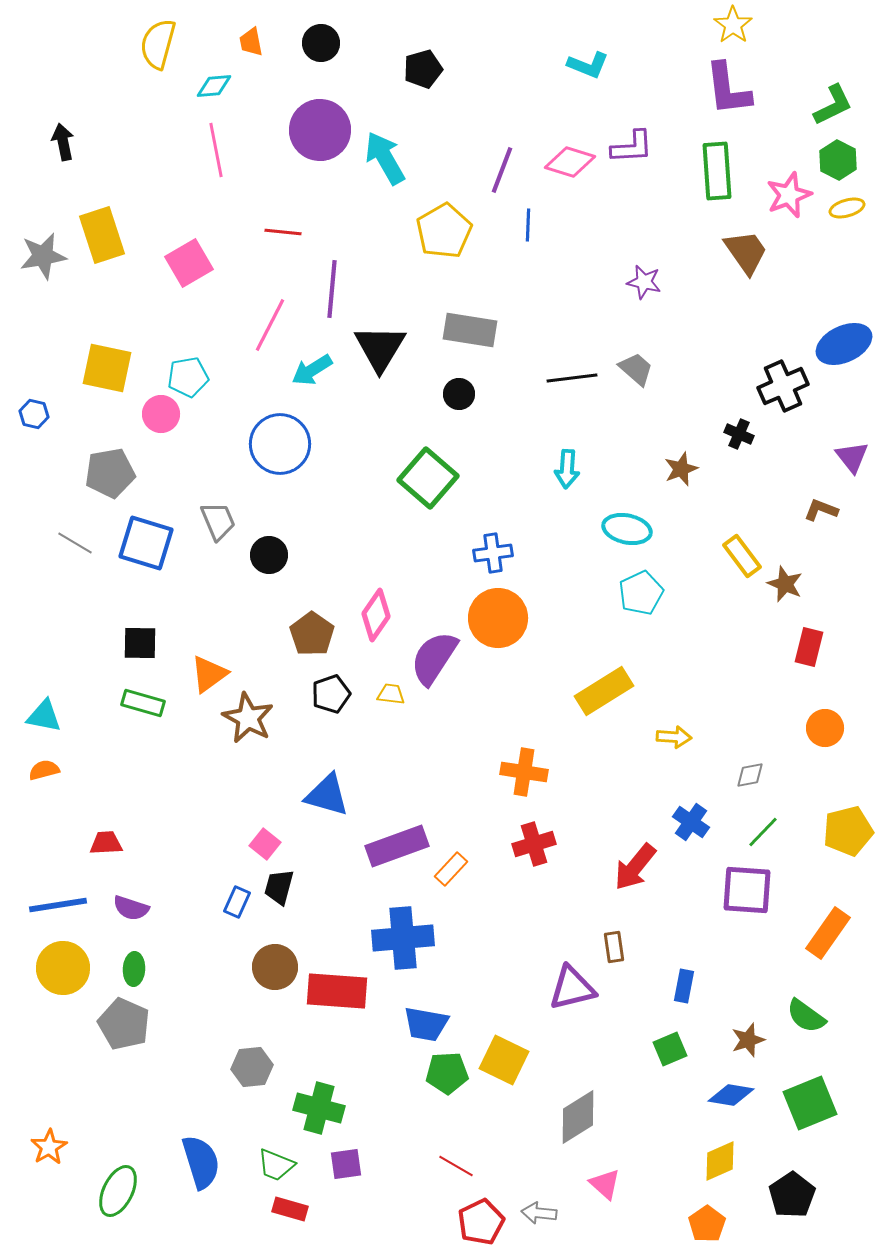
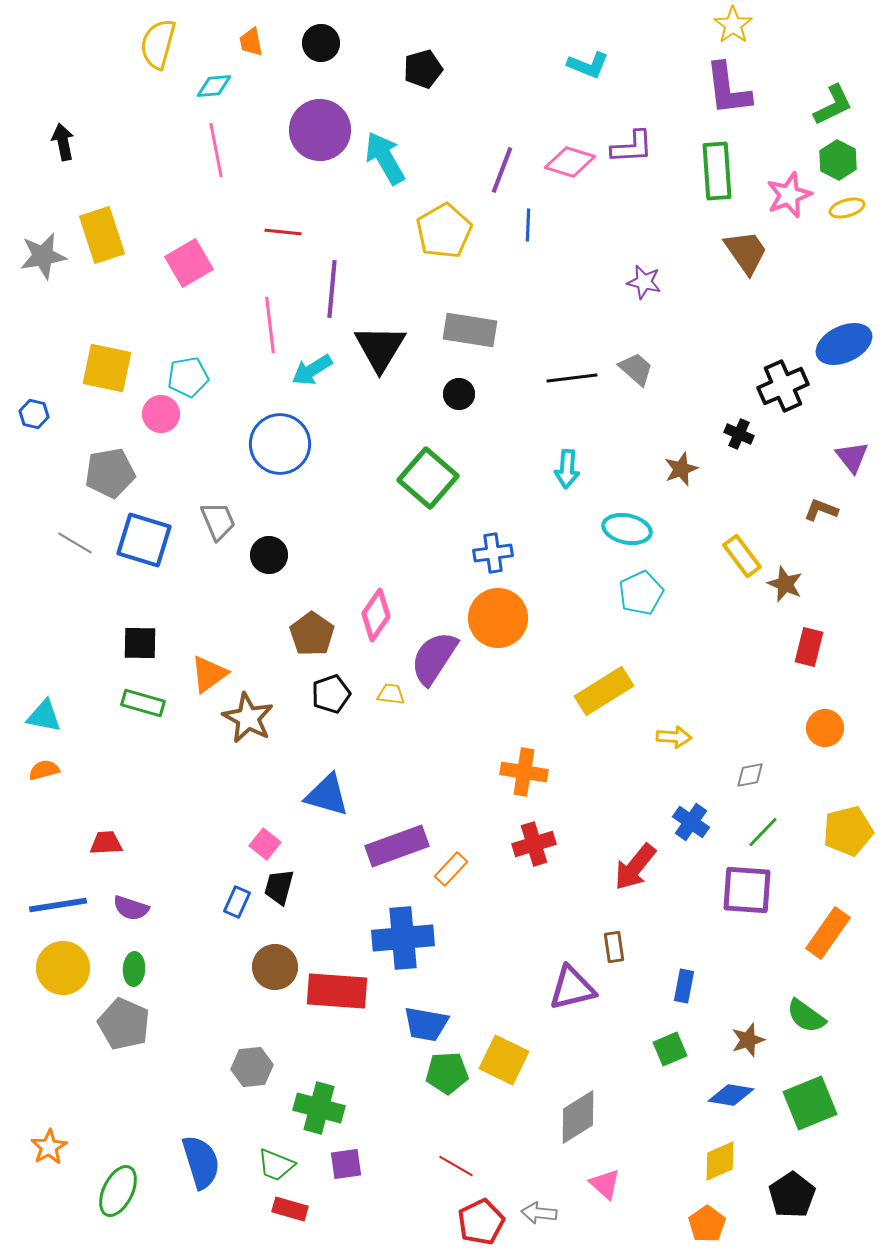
pink line at (270, 325): rotated 34 degrees counterclockwise
blue square at (146, 543): moved 2 px left, 3 px up
